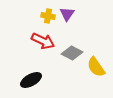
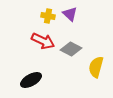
purple triangle: moved 3 px right; rotated 21 degrees counterclockwise
gray diamond: moved 1 px left, 4 px up
yellow semicircle: rotated 50 degrees clockwise
